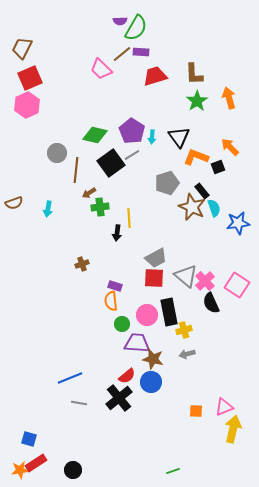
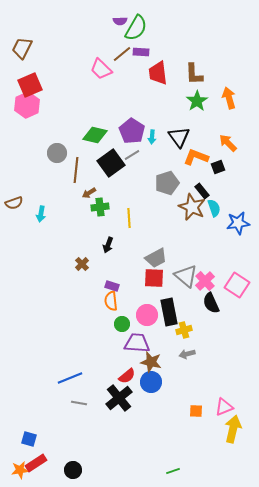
red trapezoid at (155, 76): moved 3 px right, 3 px up; rotated 80 degrees counterclockwise
red square at (30, 78): moved 7 px down
orange arrow at (230, 147): moved 2 px left, 4 px up
cyan arrow at (48, 209): moved 7 px left, 5 px down
black arrow at (117, 233): moved 9 px left, 12 px down; rotated 14 degrees clockwise
brown cross at (82, 264): rotated 24 degrees counterclockwise
purple rectangle at (115, 286): moved 3 px left
brown star at (153, 359): moved 2 px left, 3 px down
